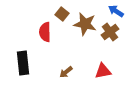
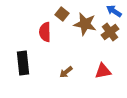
blue arrow: moved 2 px left
